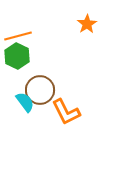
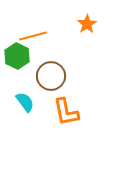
orange line: moved 15 px right
brown circle: moved 11 px right, 14 px up
orange L-shape: rotated 16 degrees clockwise
